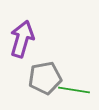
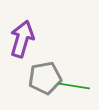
green line: moved 4 px up
